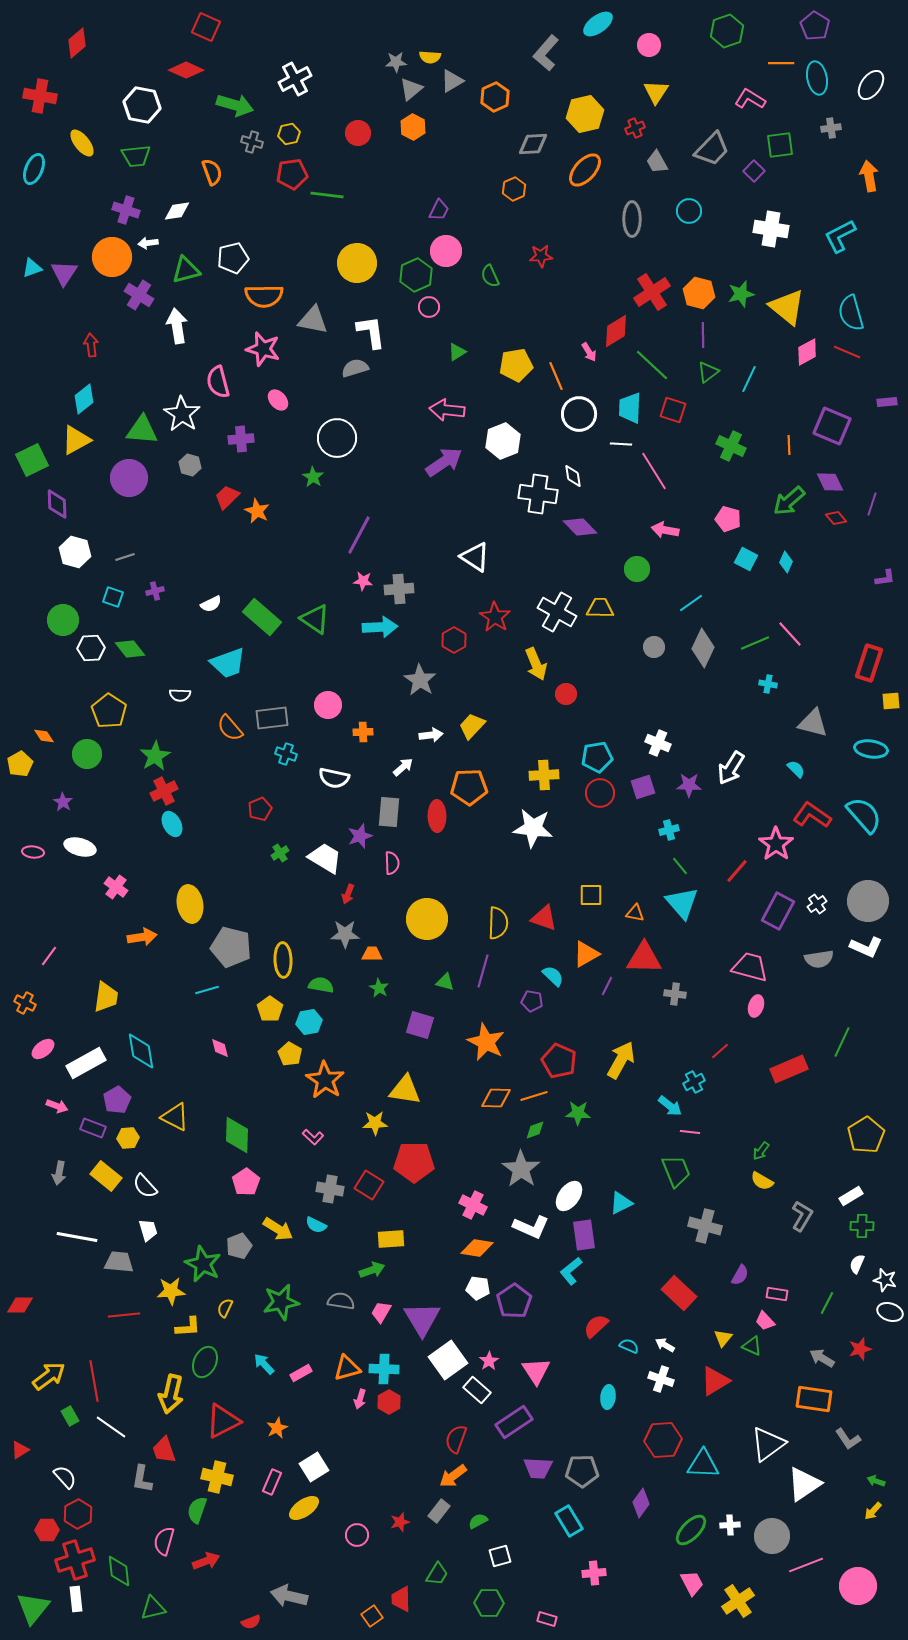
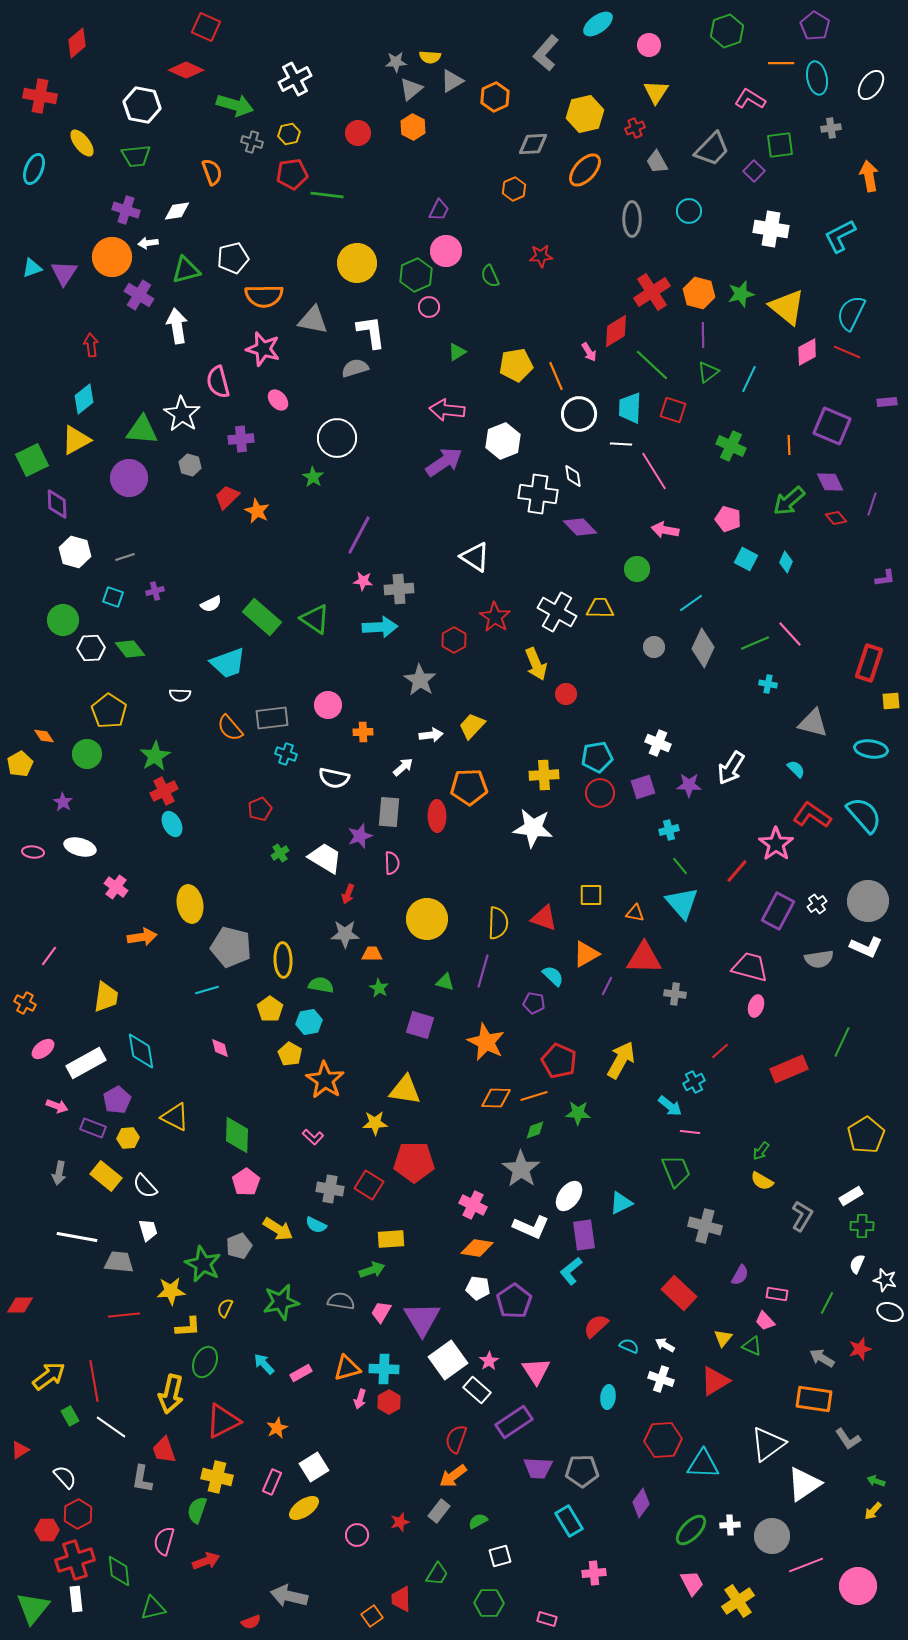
cyan semicircle at (851, 313): rotated 42 degrees clockwise
purple pentagon at (532, 1001): moved 2 px right, 2 px down
